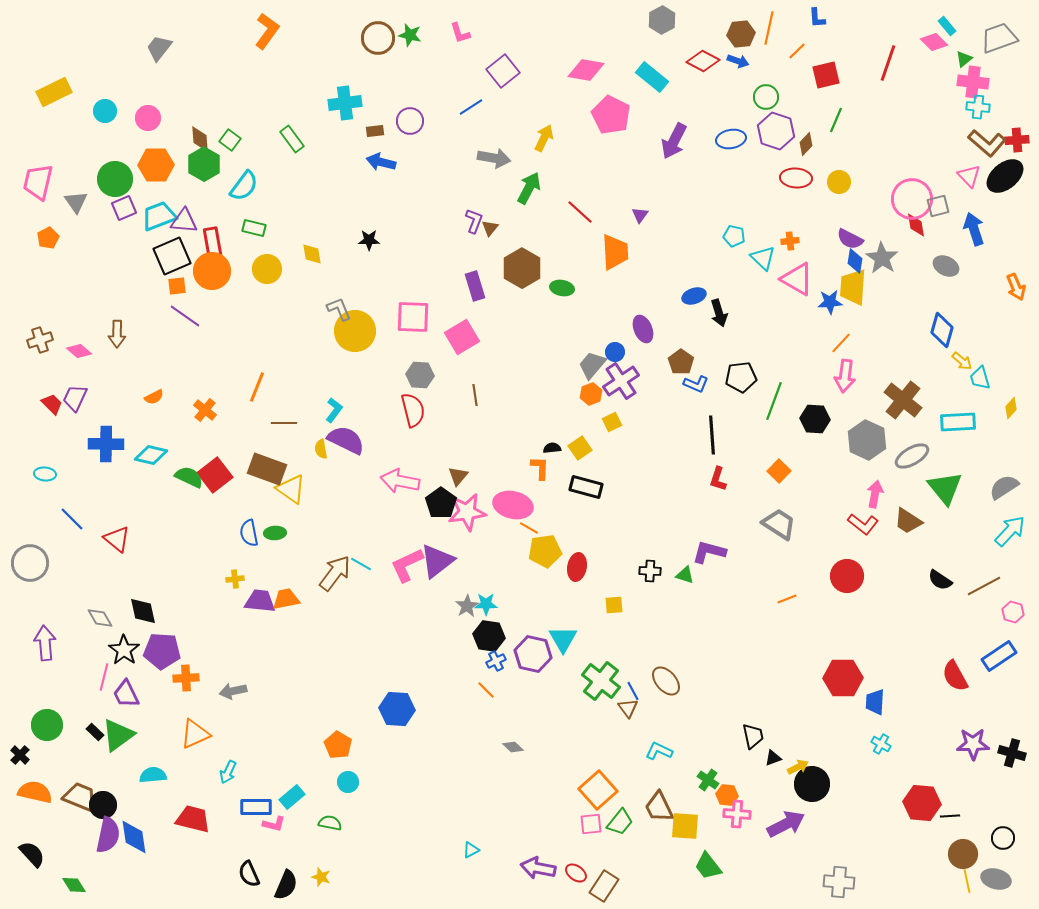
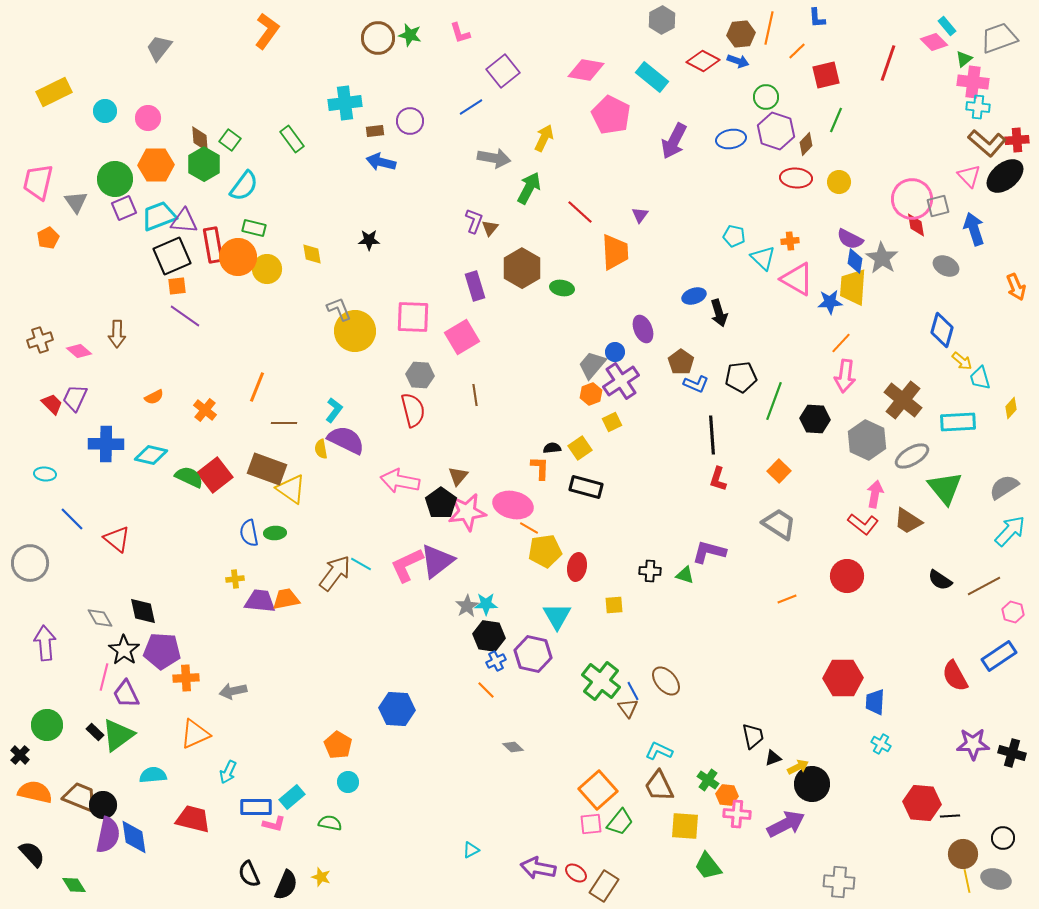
orange circle at (212, 271): moved 26 px right, 14 px up
cyan triangle at (563, 639): moved 6 px left, 23 px up
brown trapezoid at (659, 807): moved 21 px up
